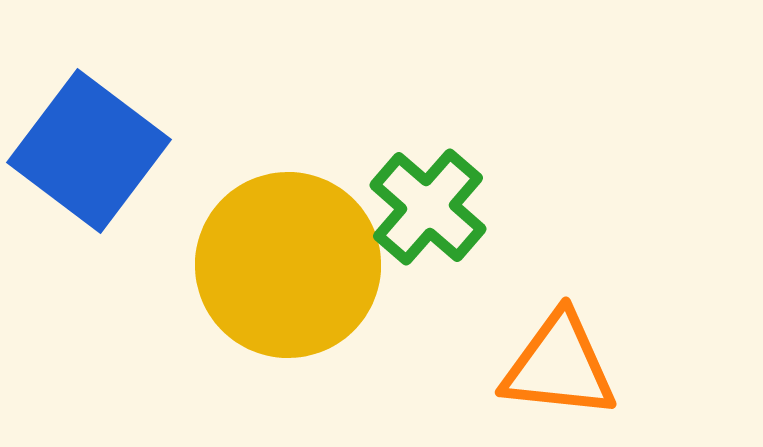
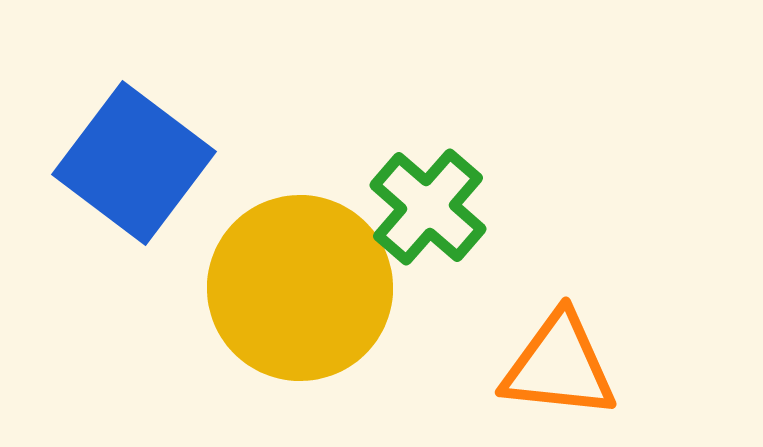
blue square: moved 45 px right, 12 px down
yellow circle: moved 12 px right, 23 px down
